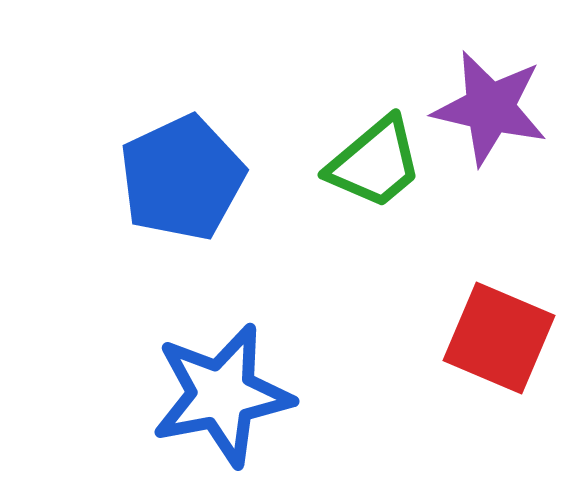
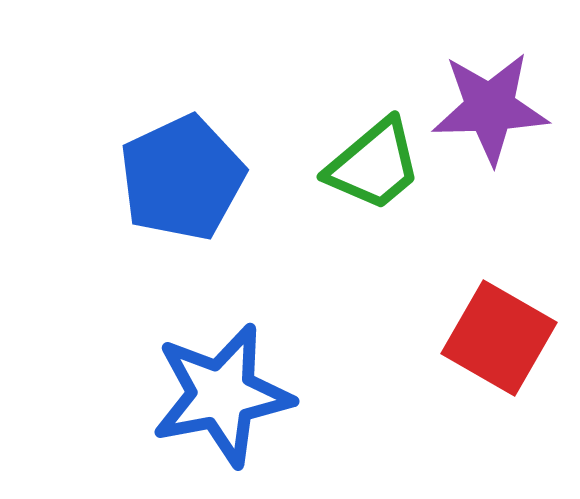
purple star: rotated 15 degrees counterclockwise
green trapezoid: moved 1 px left, 2 px down
red square: rotated 7 degrees clockwise
